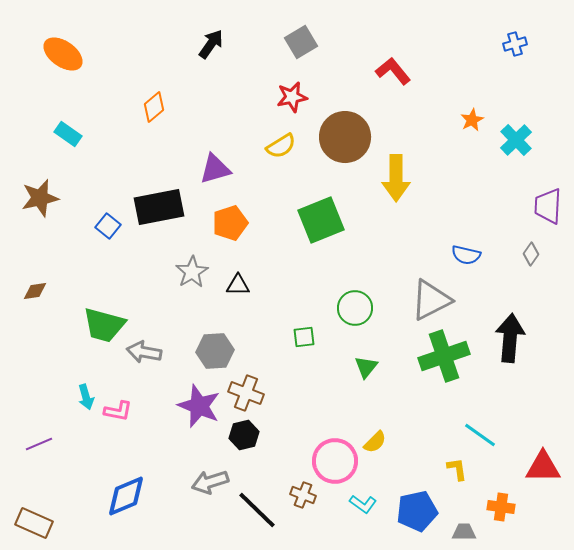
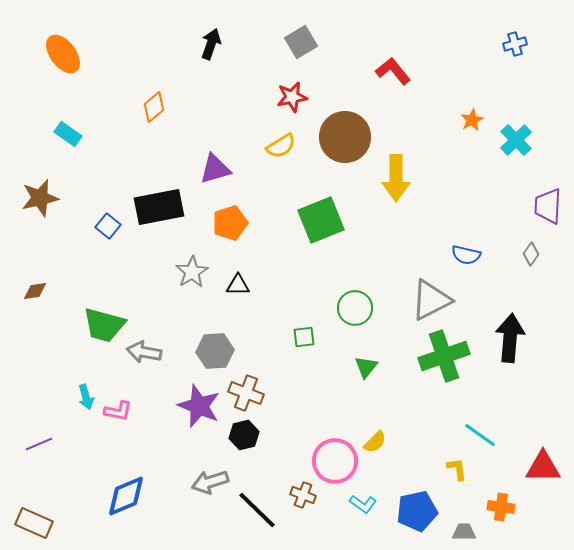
black arrow at (211, 44): rotated 16 degrees counterclockwise
orange ellipse at (63, 54): rotated 18 degrees clockwise
